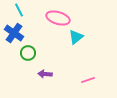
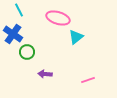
blue cross: moved 1 px left, 1 px down
green circle: moved 1 px left, 1 px up
